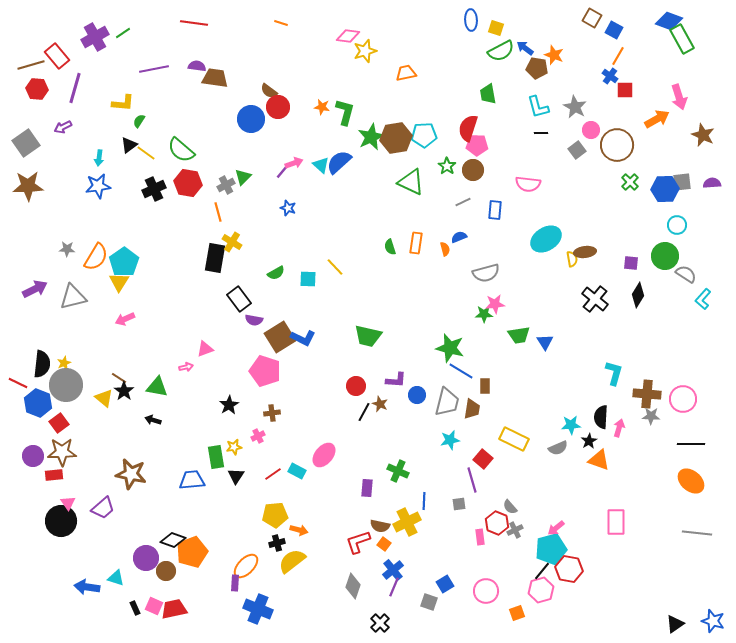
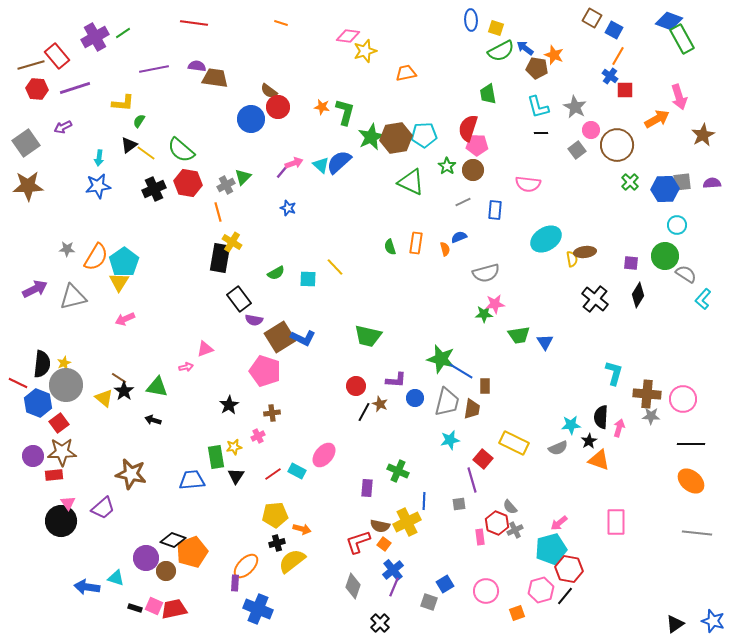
purple line at (75, 88): rotated 56 degrees clockwise
brown star at (703, 135): rotated 20 degrees clockwise
black rectangle at (215, 258): moved 5 px right
green star at (450, 348): moved 9 px left, 11 px down
blue circle at (417, 395): moved 2 px left, 3 px down
yellow rectangle at (514, 439): moved 4 px down
pink arrow at (556, 528): moved 3 px right, 5 px up
orange arrow at (299, 530): moved 3 px right, 1 px up
black line at (542, 571): moved 23 px right, 25 px down
black rectangle at (135, 608): rotated 48 degrees counterclockwise
